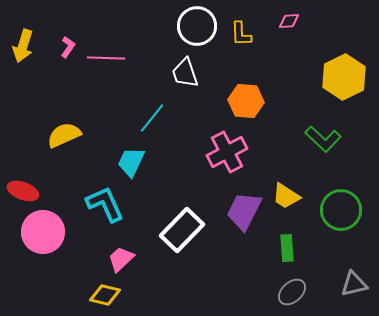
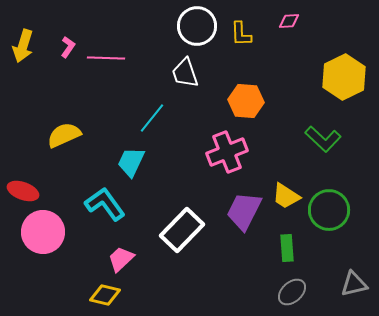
pink cross: rotated 6 degrees clockwise
cyan L-shape: rotated 12 degrees counterclockwise
green circle: moved 12 px left
